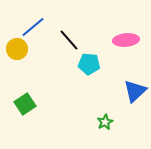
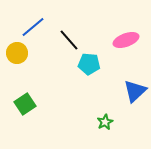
pink ellipse: rotated 15 degrees counterclockwise
yellow circle: moved 4 px down
